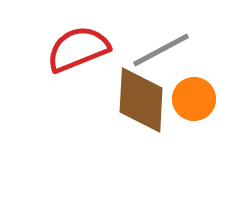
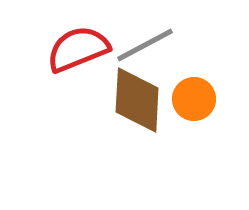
gray line: moved 16 px left, 5 px up
brown diamond: moved 4 px left
